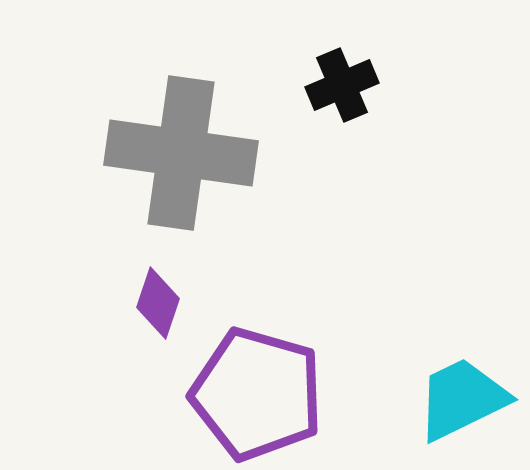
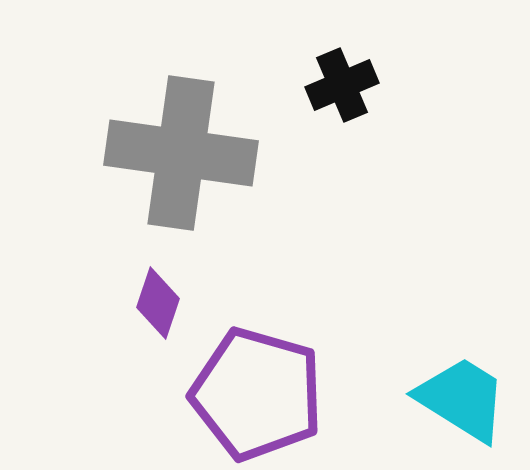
cyan trapezoid: rotated 58 degrees clockwise
